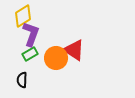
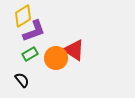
purple L-shape: moved 3 px right, 3 px up; rotated 50 degrees clockwise
black semicircle: rotated 140 degrees clockwise
